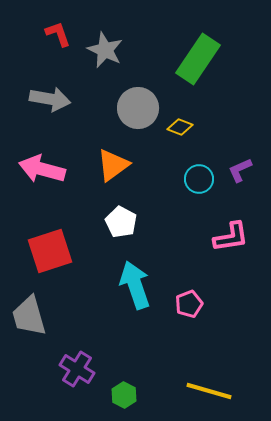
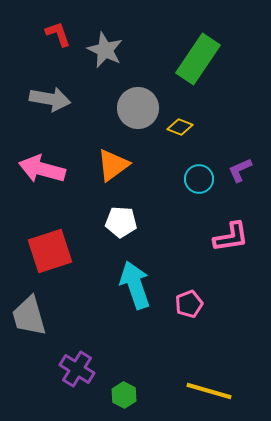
white pentagon: rotated 24 degrees counterclockwise
